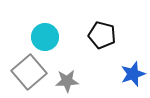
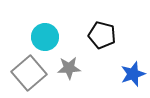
gray square: moved 1 px down
gray star: moved 2 px right, 13 px up
